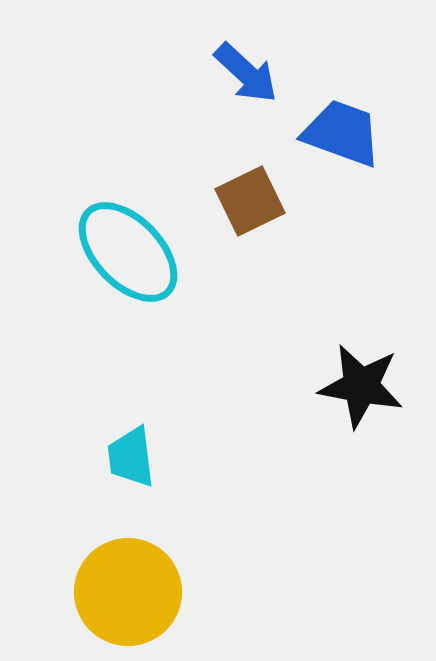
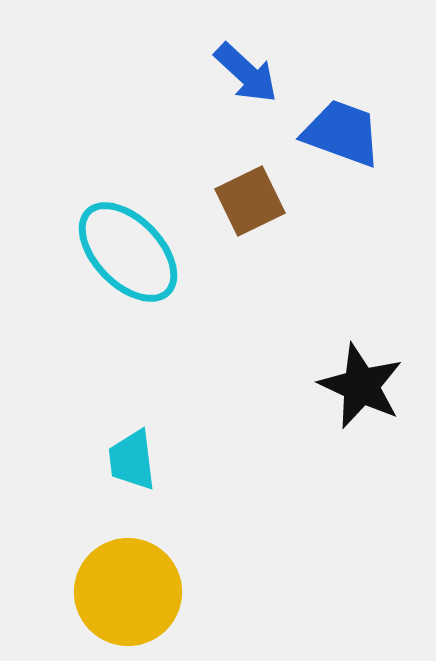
black star: rotated 14 degrees clockwise
cyan trapezoid: moved 1 px right, 3 px down
